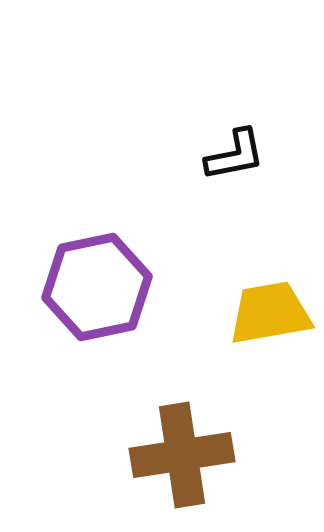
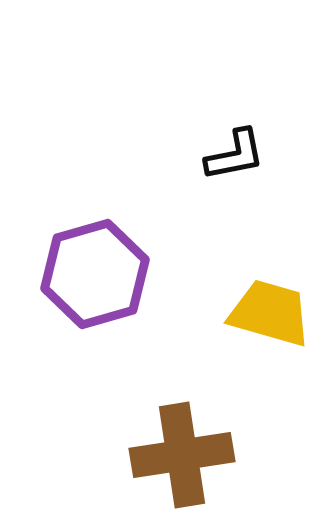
purple hexagon: moved 2 px left, 13 px up; rotated 4 degrees counterclockwise
yellow trapezoid: rotated 26 degrees clockwise
